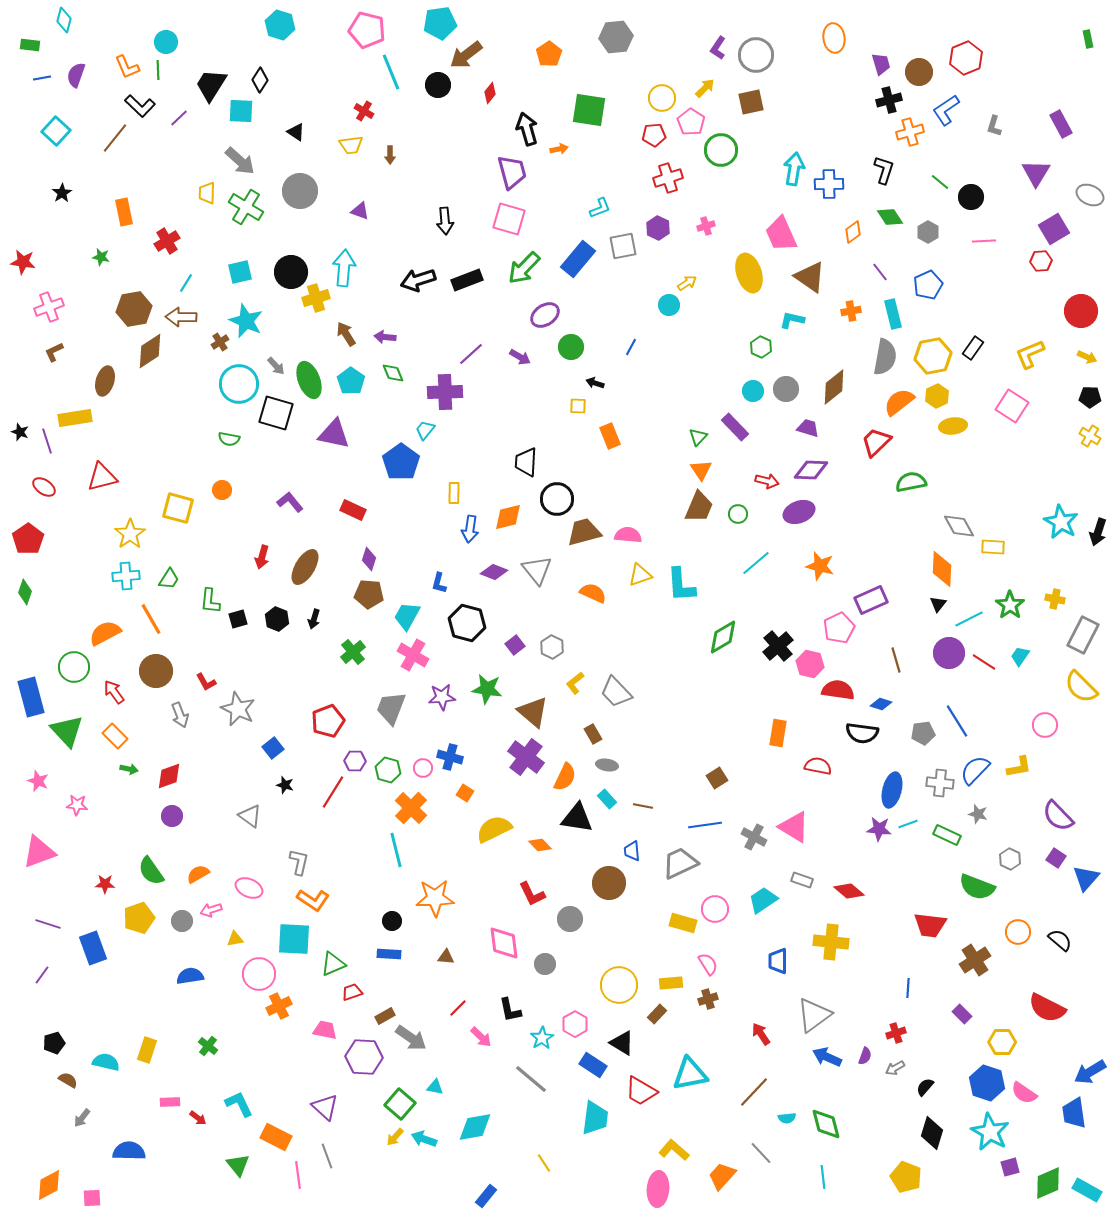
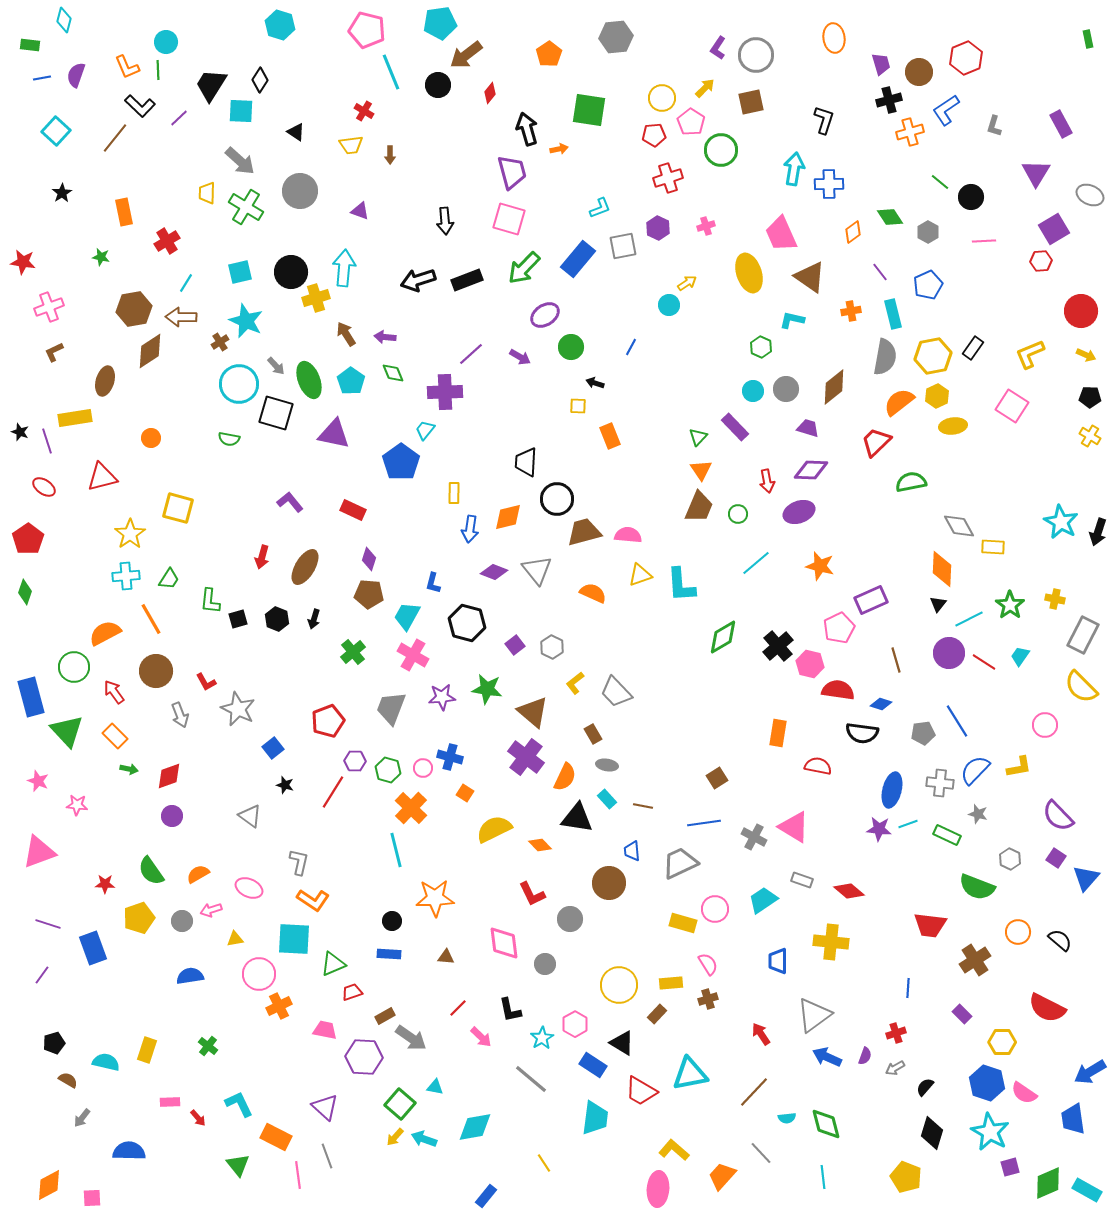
black L-shape at (884, 170): moved 60 px left, 50 px up
yellow arrow at (1087, 357): moved 1 px left, 2 px up
red arrow at (767, 481): rotated 65 degrees clockwise
orange circle at (222, 490): moved 71 px left, 52 px up
blue L-shape at (439, 583): moved 6 px left
blue line at (705, 825): moved 1 px left, 2 px up
blue trapezoid at (1074, 1113): moved 1 px left, 6 px down
red arrow at (198, 1118): rotated 12 degrees clockwise
